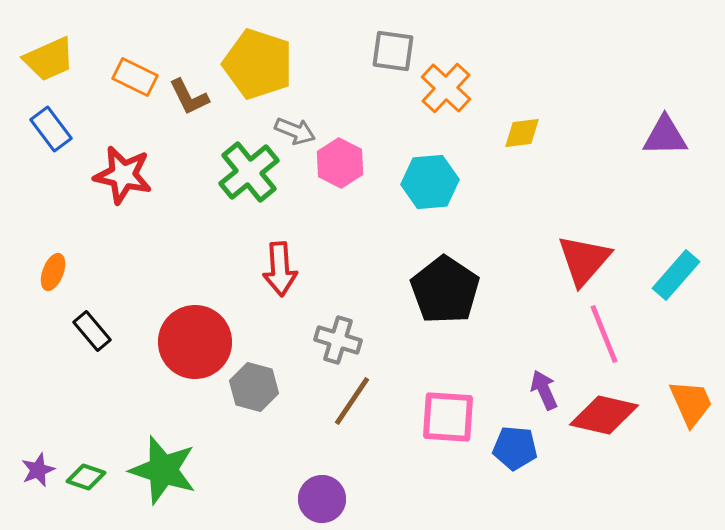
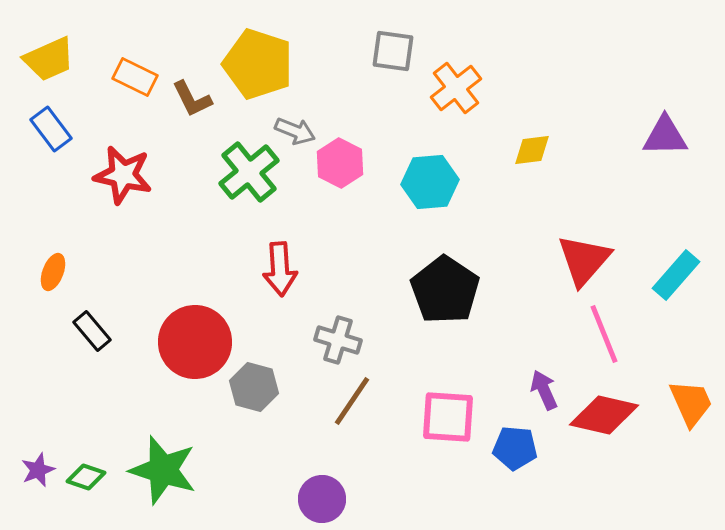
orange cross: moved 10 px right; rotated 9 degrees clockwise
brown L-shape: moved 3 px right, 2 px down
yellow diamond: moved 10 px right, 17 px down
